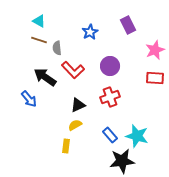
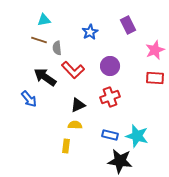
cyan triangle: moved 5 px right, 1 px up; rotated 40 degrees counterclockwise
yellow semicircle: rotated 32 degrees clockwise
blue rectangle: rotated 35 degrees counterclockwise
black star: moved 2 px left; rotated 15 degrees clockwise
